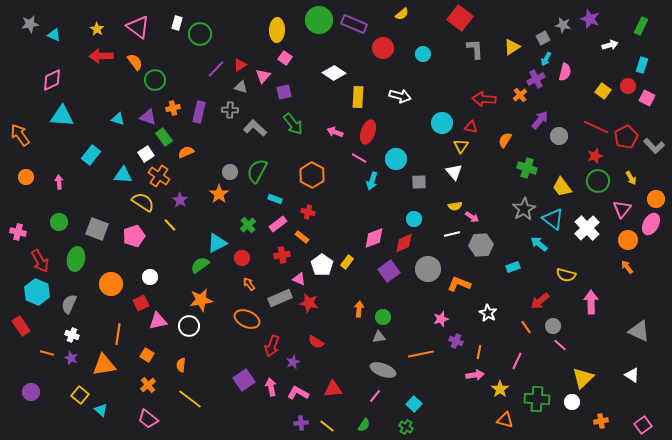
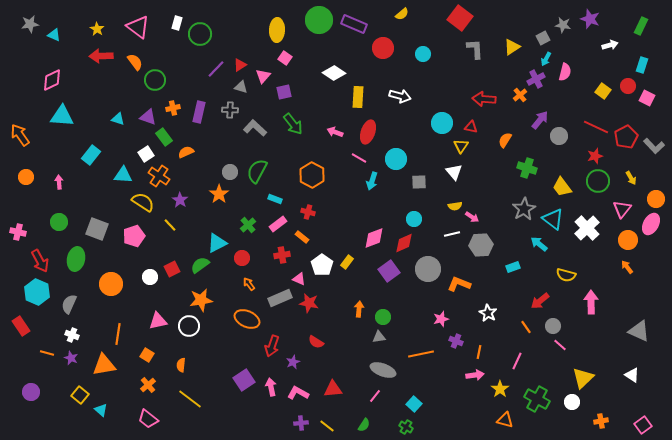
red square at (141, 303): moved 31 px right, 34 px up
green cross at (537, 399): rotated 25 degrees clockwise
